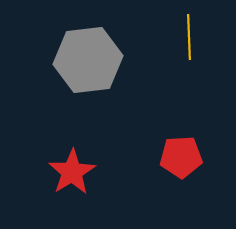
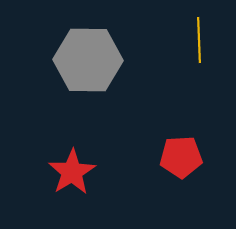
yellow line: moved 10 px right, 3 px down
gray hexagon: rotated 8 degrees clockwise
